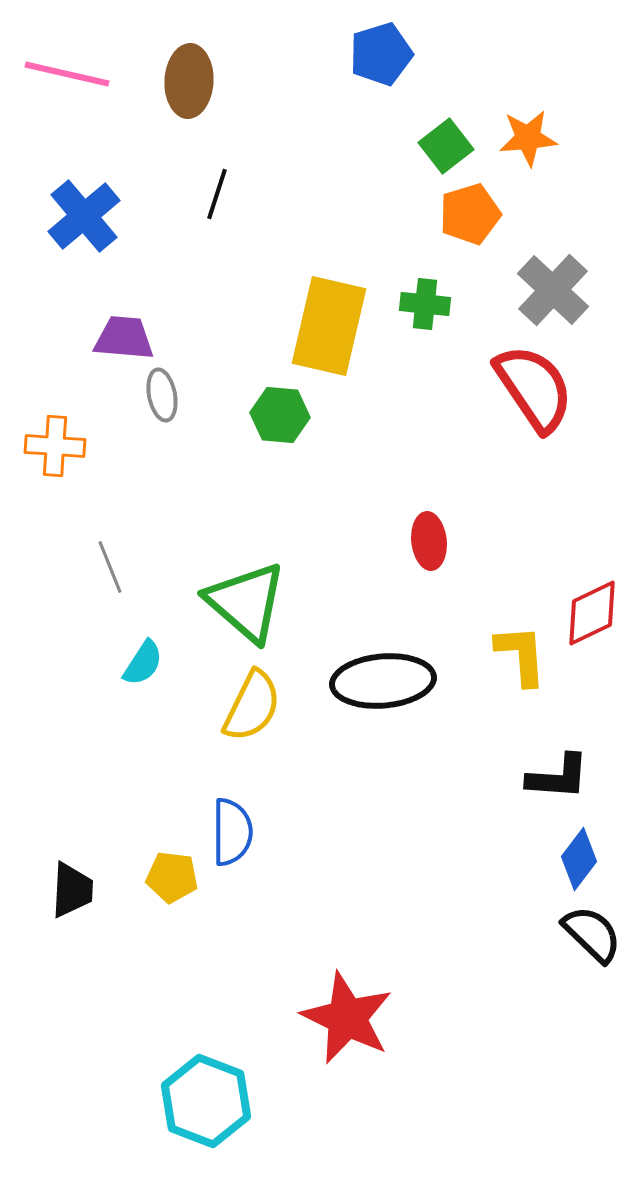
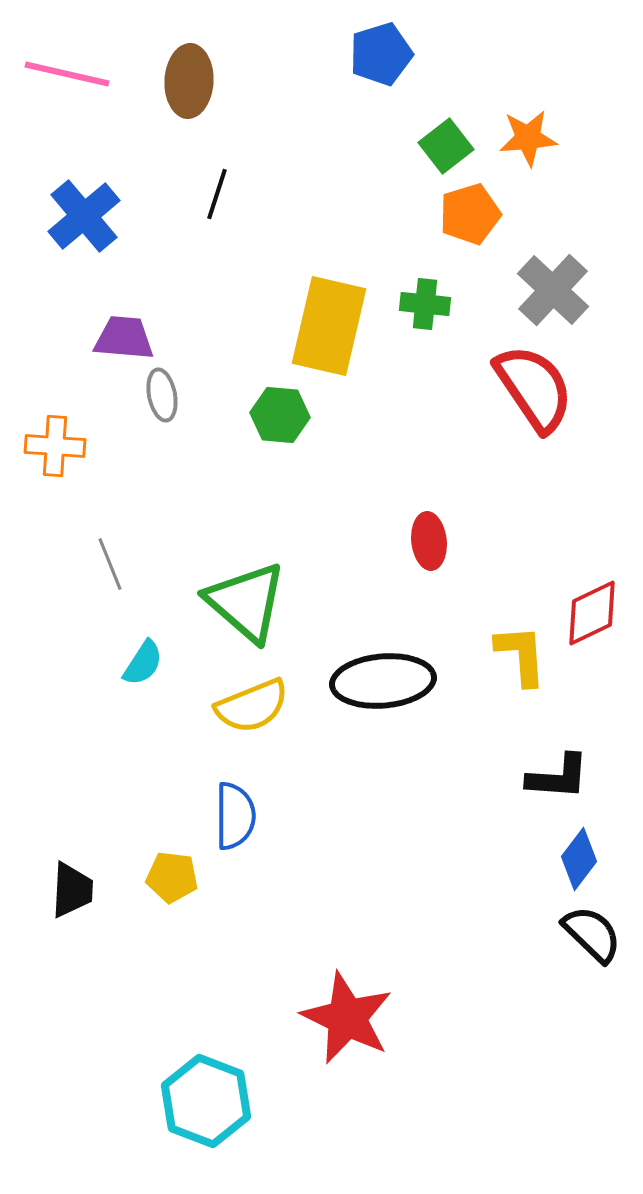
gray line: moved 3 px up
yellow semicircle: rotated 42 degrees clockwise
blue semicircle: moved 3 px right, 16 px up
